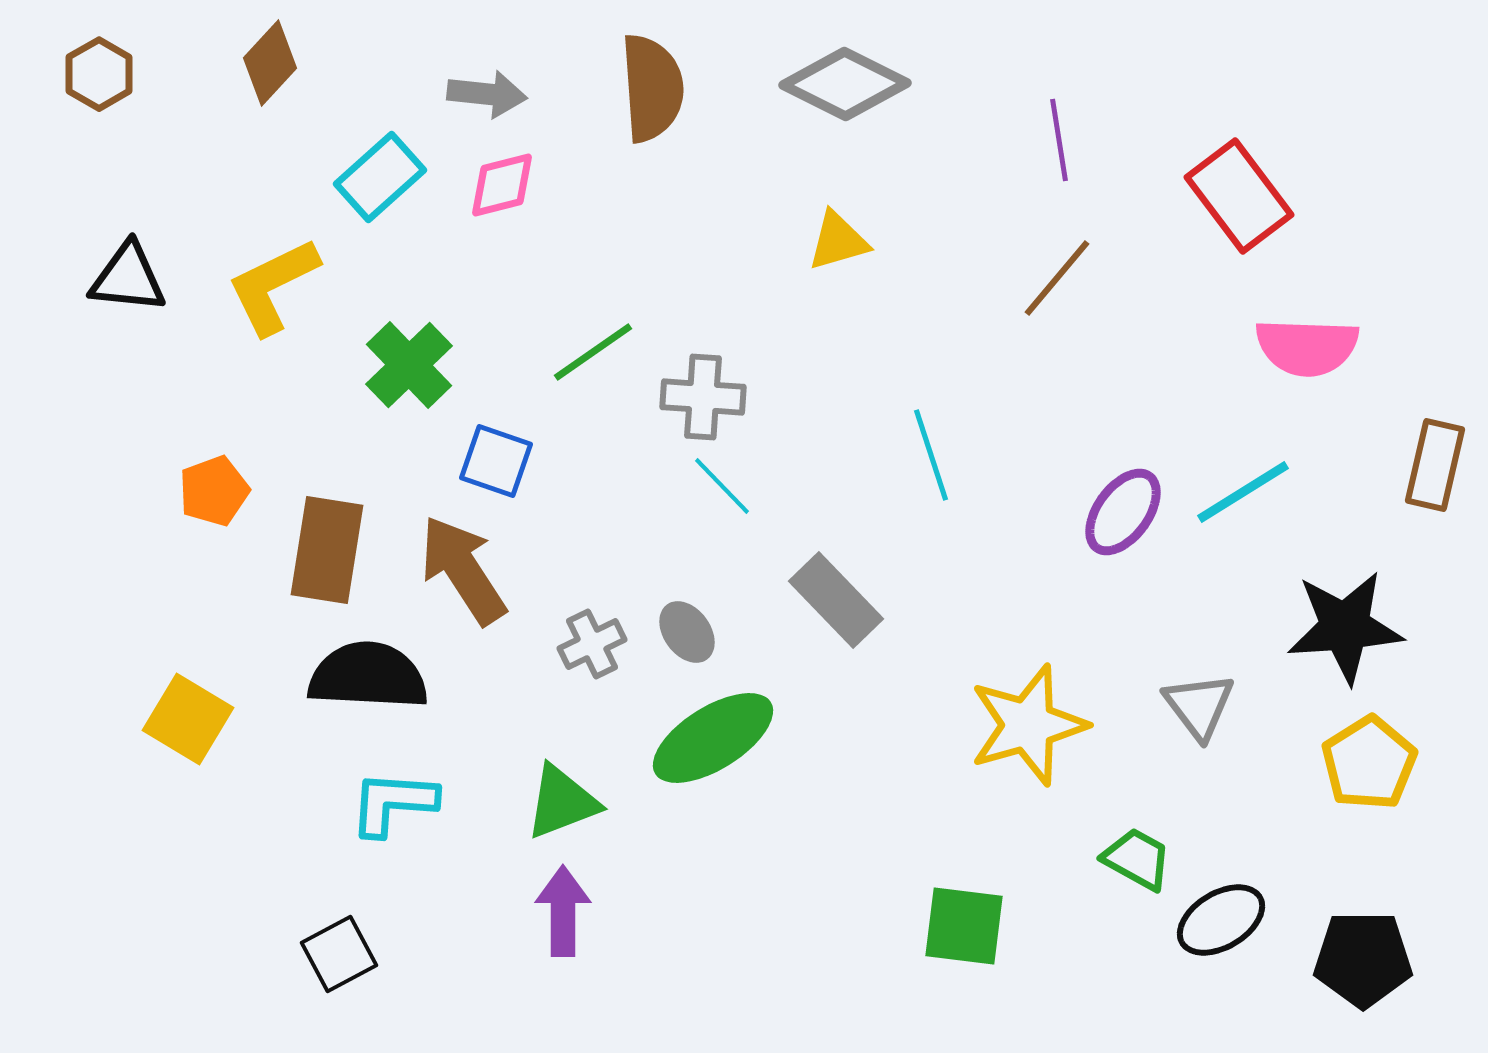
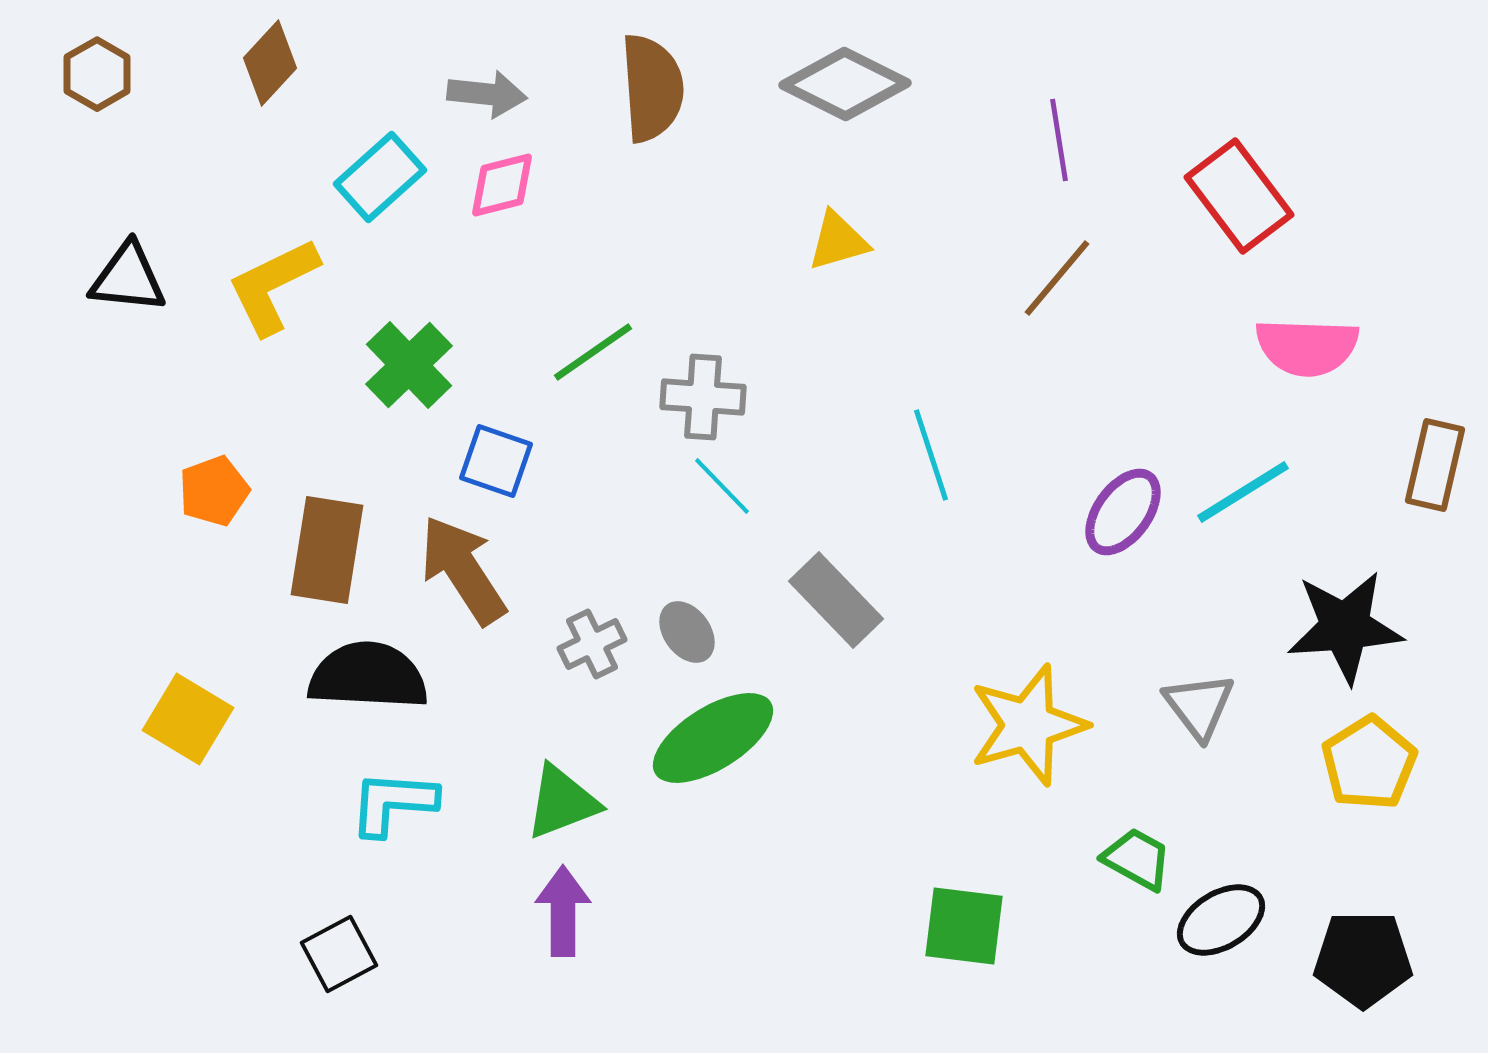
brown hexagon at (99, 74): moved 2 px left
